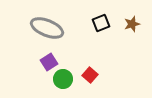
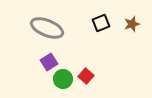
red square: moved 4 px left, 1 px down
